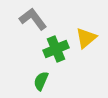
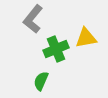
gray L-shape: rotated 104 degrees counterclockwise
yellow triangle: rotated 30 degrees clockwise
